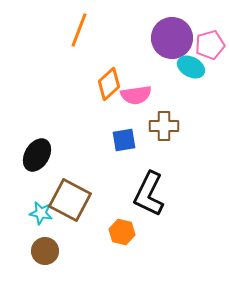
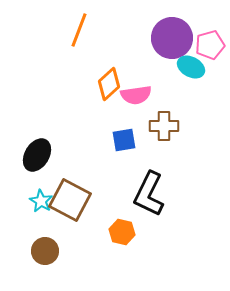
cyan star: moved 12 px up; rotated 20 degrees clockwise
